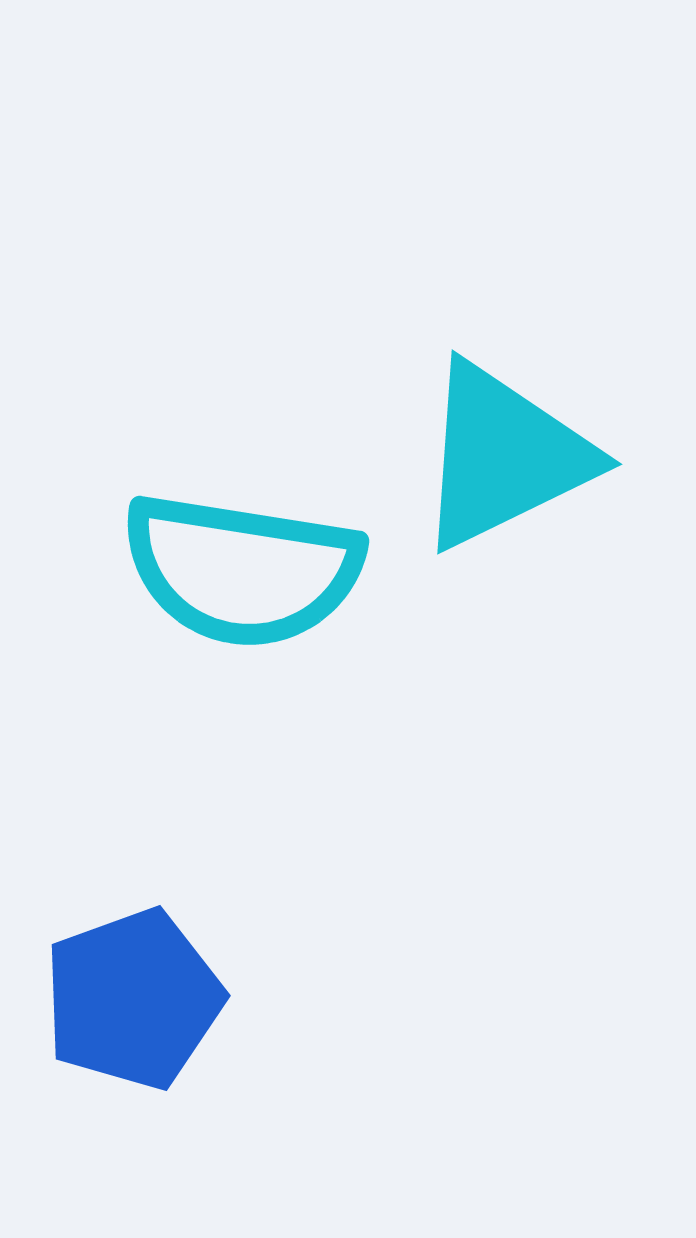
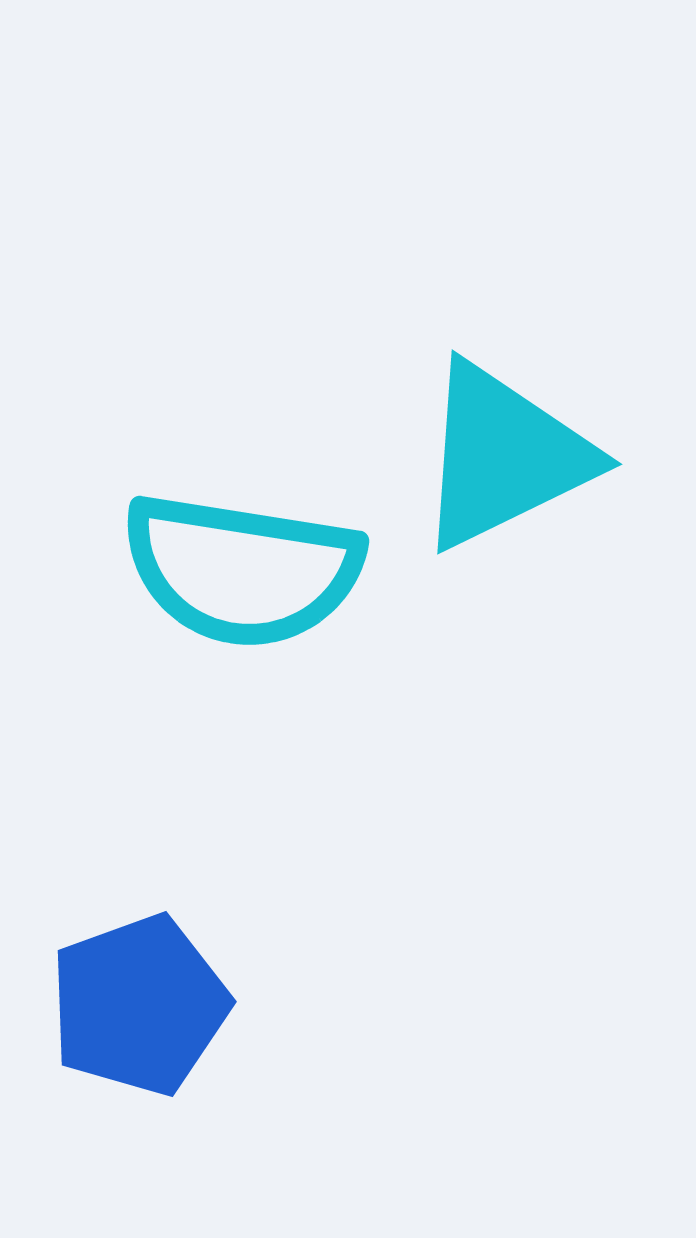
blue pentagon: moved 6 px right, 6 px down
